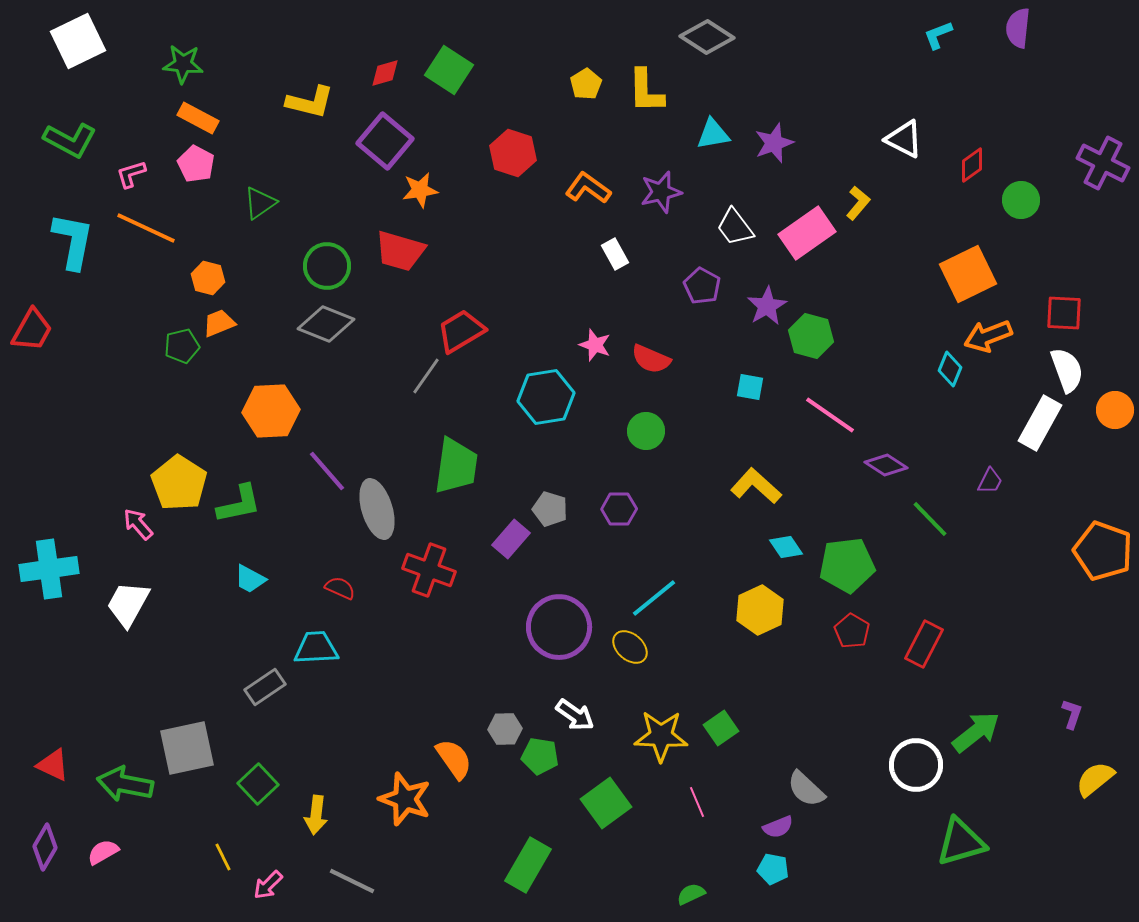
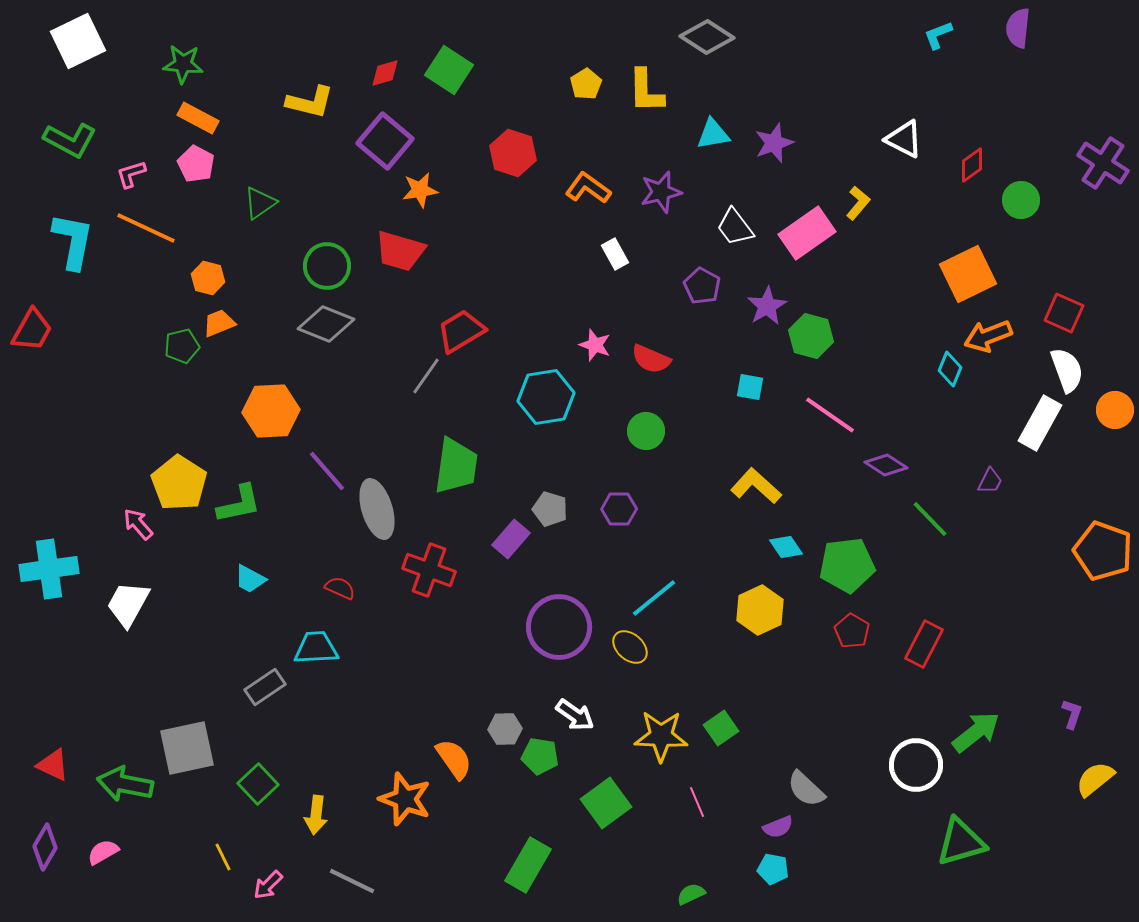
purple cross at (1103, 163): rotated 6 degrees clockwise
red square at (1064, 313): rotated 21 degrees clockwise
